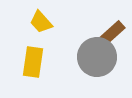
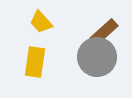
brown rectangle: moved 7 px left, 2 px up
yellow rectangle: moved 2 px right
